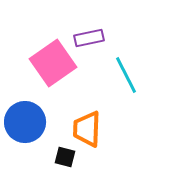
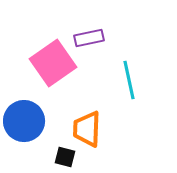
cyan line: moved 3 px right, 5 px down; rotated 15 degrees clockwise
blue circle: moved 1 px left, 1 px up
